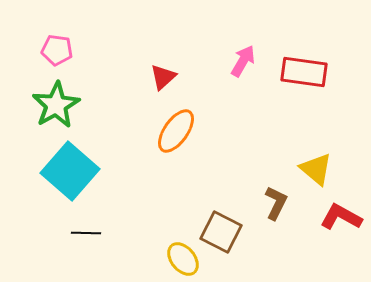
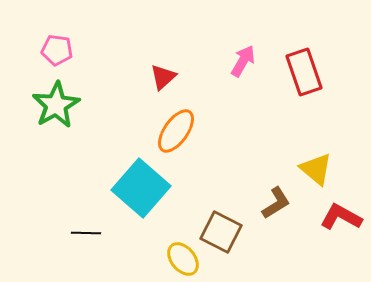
red rectangle: rotated 63 degrees clockwise
cyan square: moved 71 px right, 17 px down
brown L-shape: rotated 32 degrees clockwise
